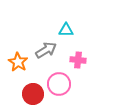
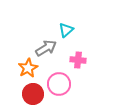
cyan triangle: rotated 42 degrees counterclockwise
gray arrow: moved 2 px up
orange star: moved 10 px right, 6 px down; rotated 12 degrees clockwise
